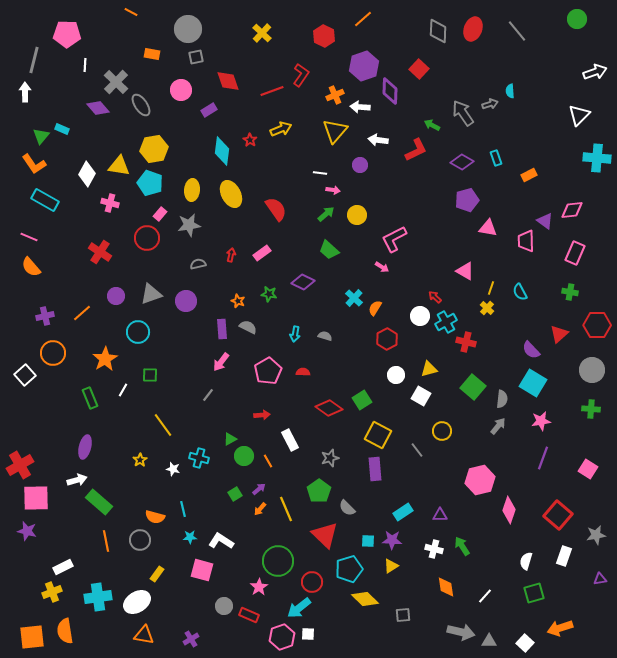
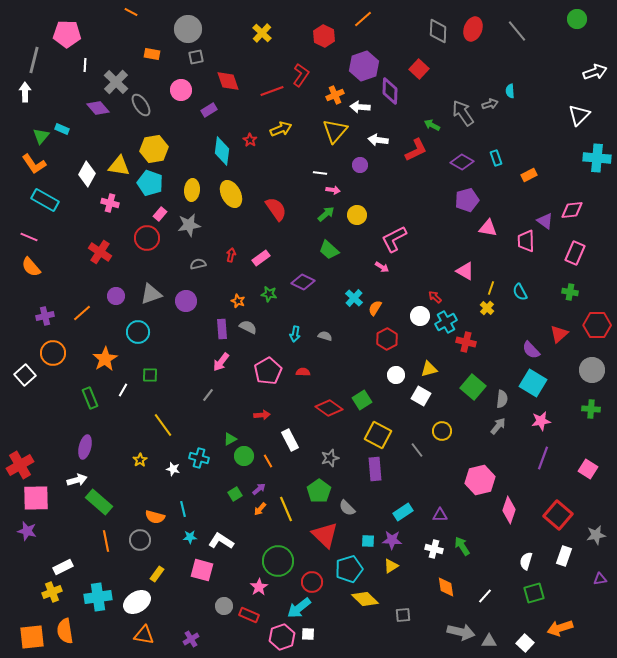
pink rectangle at (262, 253): moved 1 px left, 5 px down
